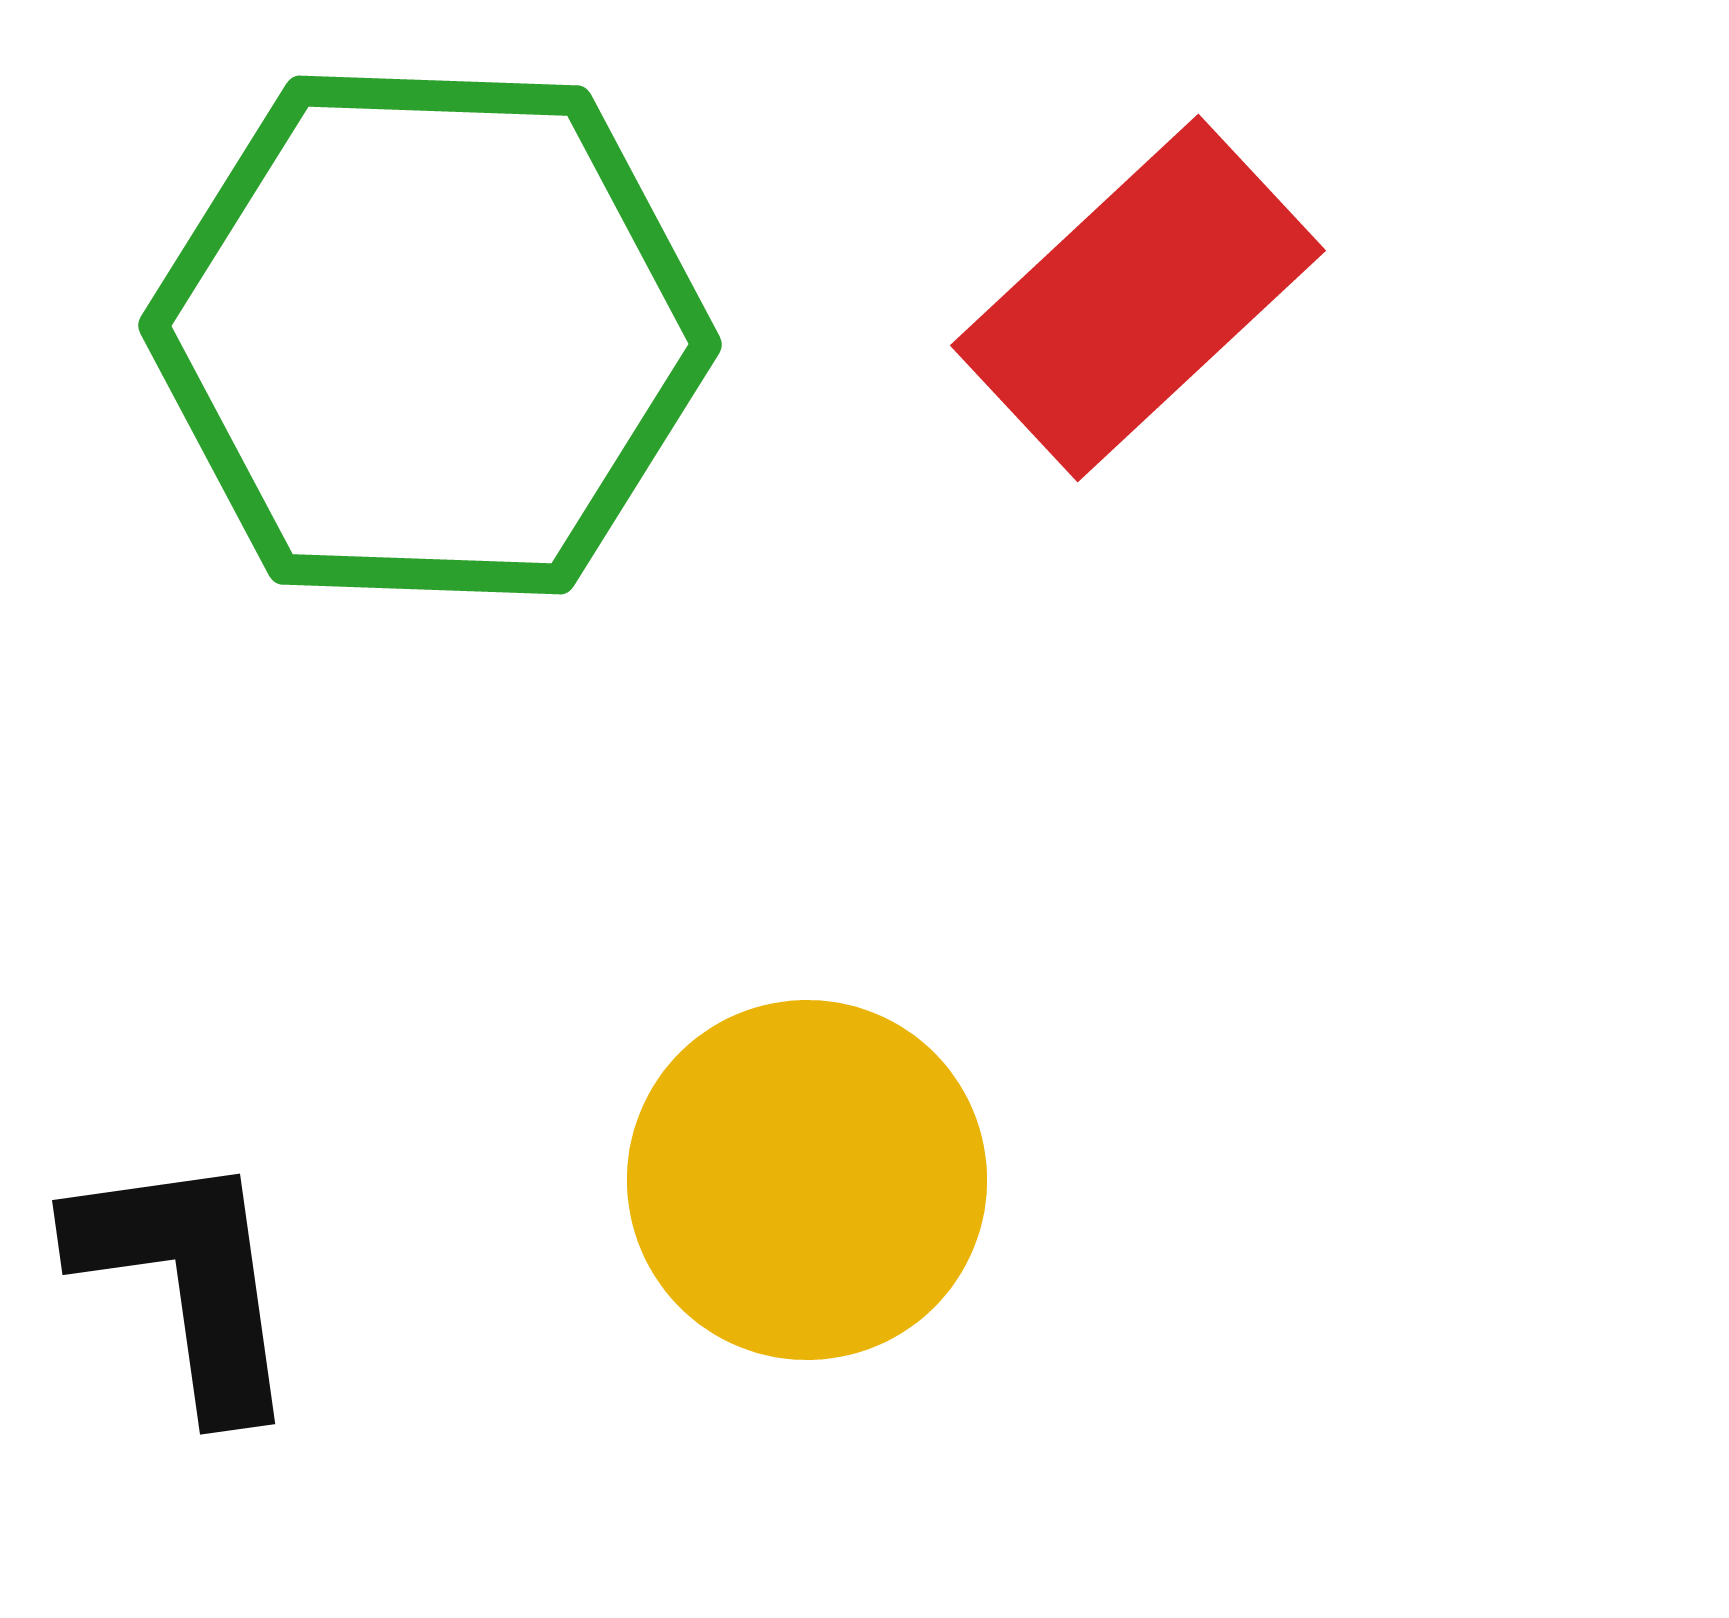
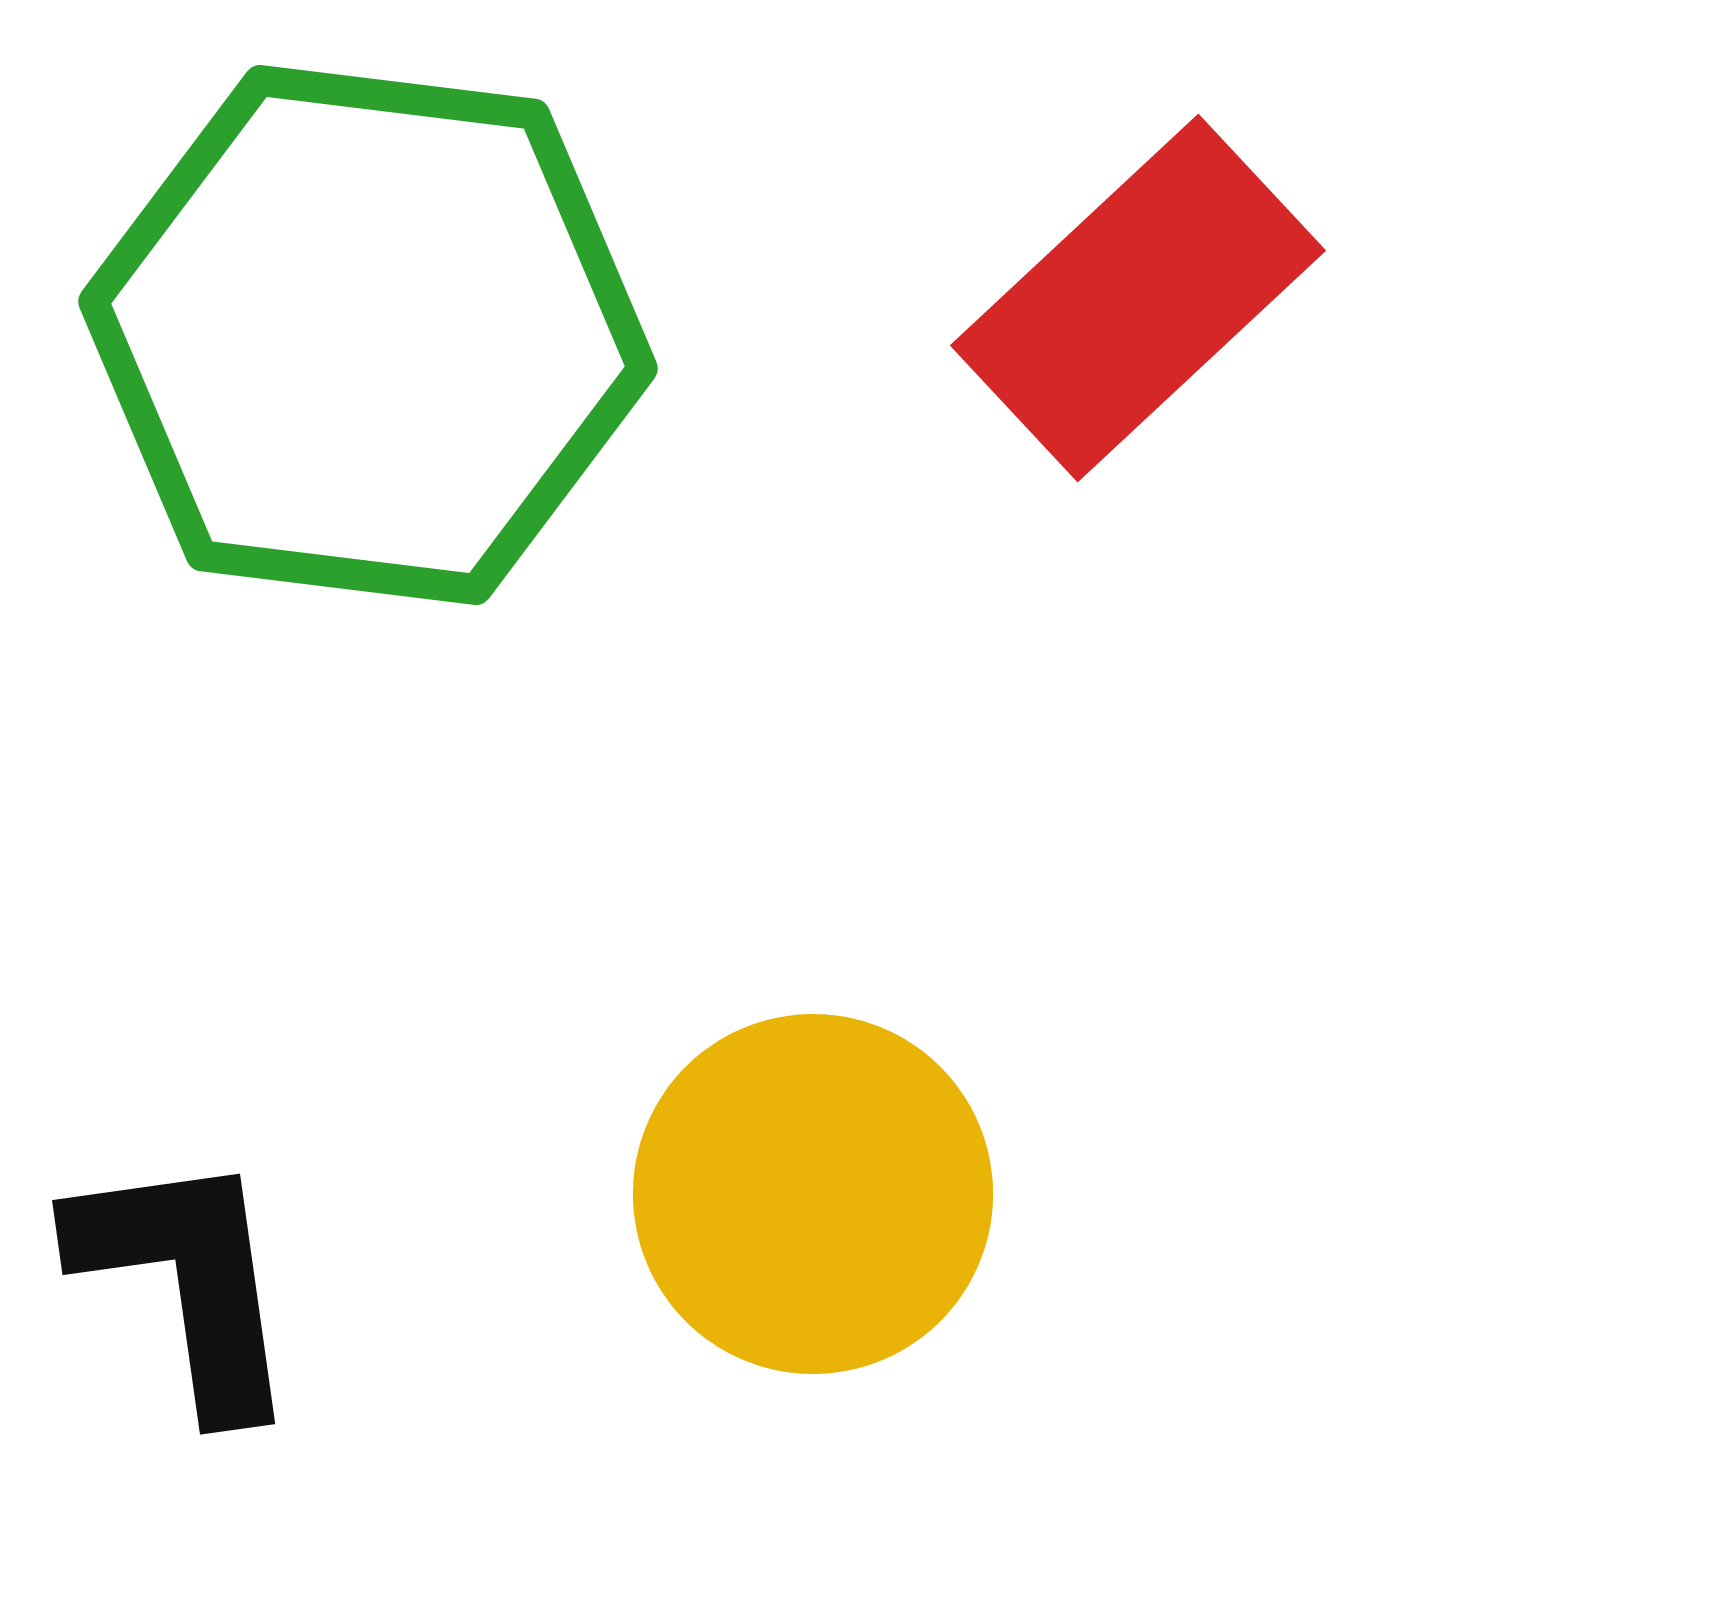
green hexagon: moved 62 px left; rotated 5 degrees clockwise
yellow circle: moved 6 px right, 14 px down
